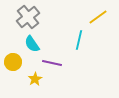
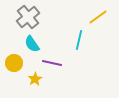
yellow circle: moved 1 px right, 1 px down
